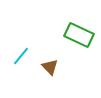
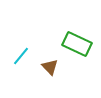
green rectangle: moved 2 px left, 9 px down
